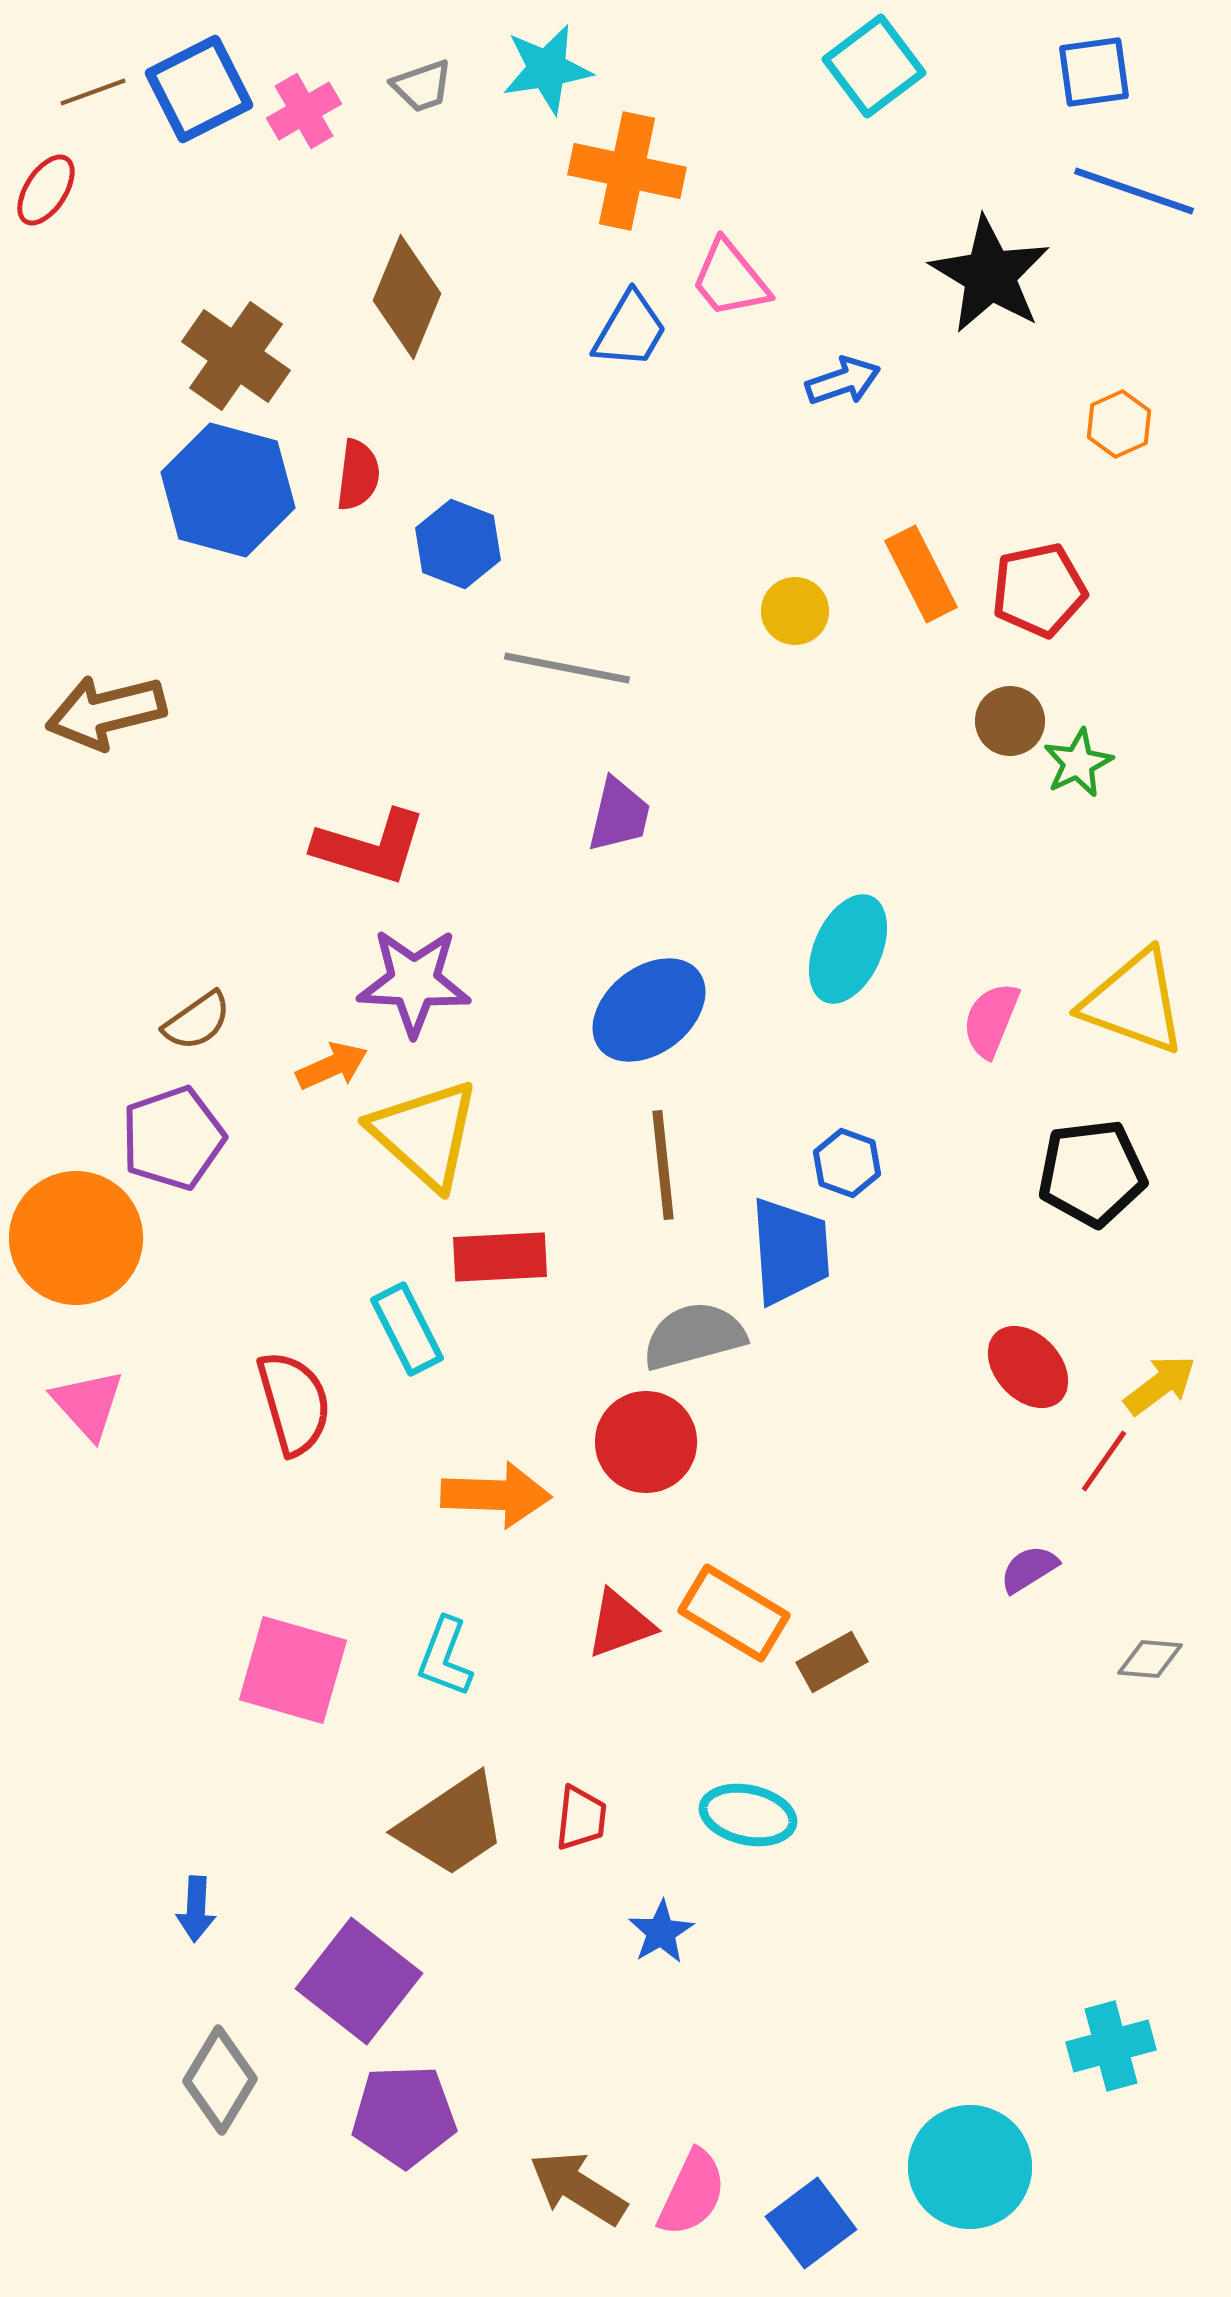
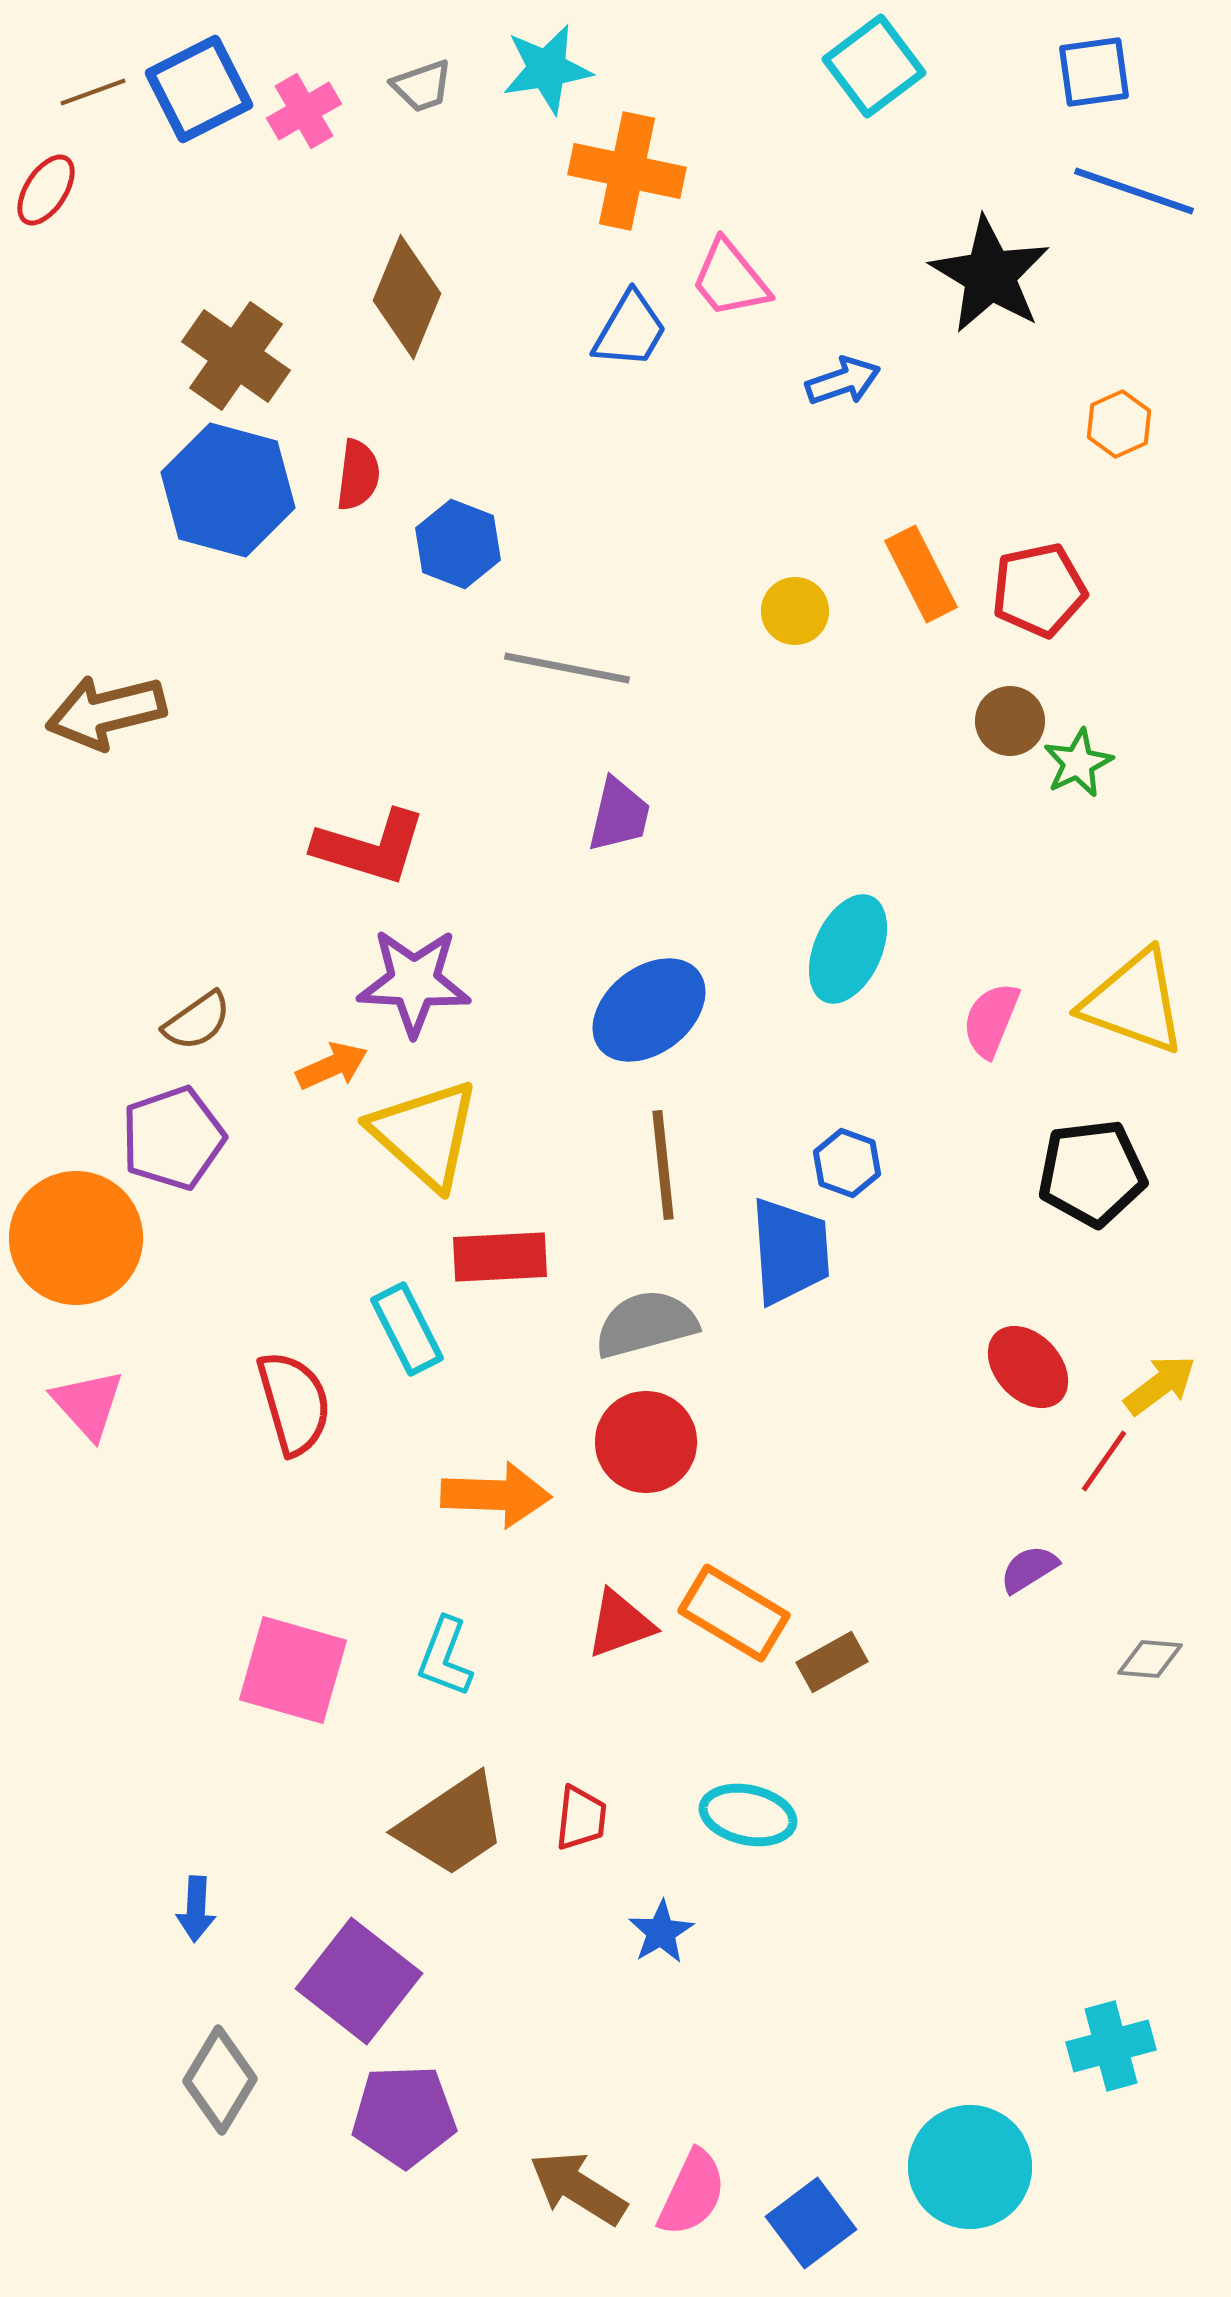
gray semicircle at (694, 1336): moved 48 px left, 12 px up
